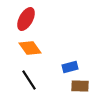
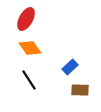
blue rectangle: rotated 28 degrees counterclockwise
brown rectangle: moved 4 px down
